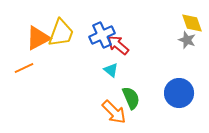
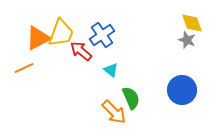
blue cross: rotated 10 degrees counterclockwise
red arrow: moved 37 px left, 6 px down
blue circle: moved 3 px right, 3 px up
